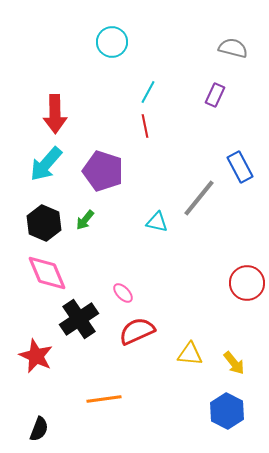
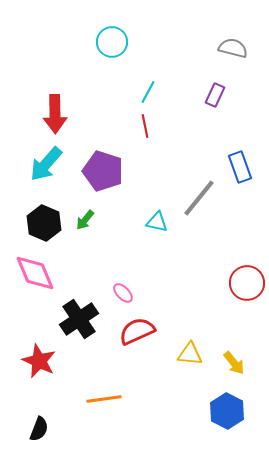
blue rectangle: rotated 8 degrees clockwise
pink diamond: moved 12 px left
red star: moved 3 px right, 5 px down
